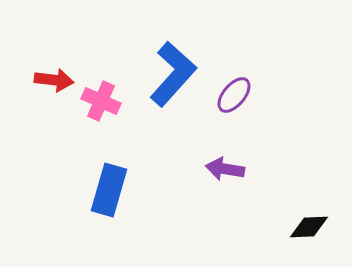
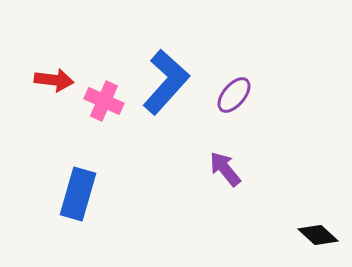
blue L-shape: moved 7 px left, 8 px down
pink cross: moved 3 px right
purple arrow: rotated 42 degrees clockwise
blue rectangle: moved 31 px left, 4 px down
black diamond: moved 9 px right, 8 px down; rotated 45 degrees clockwise
